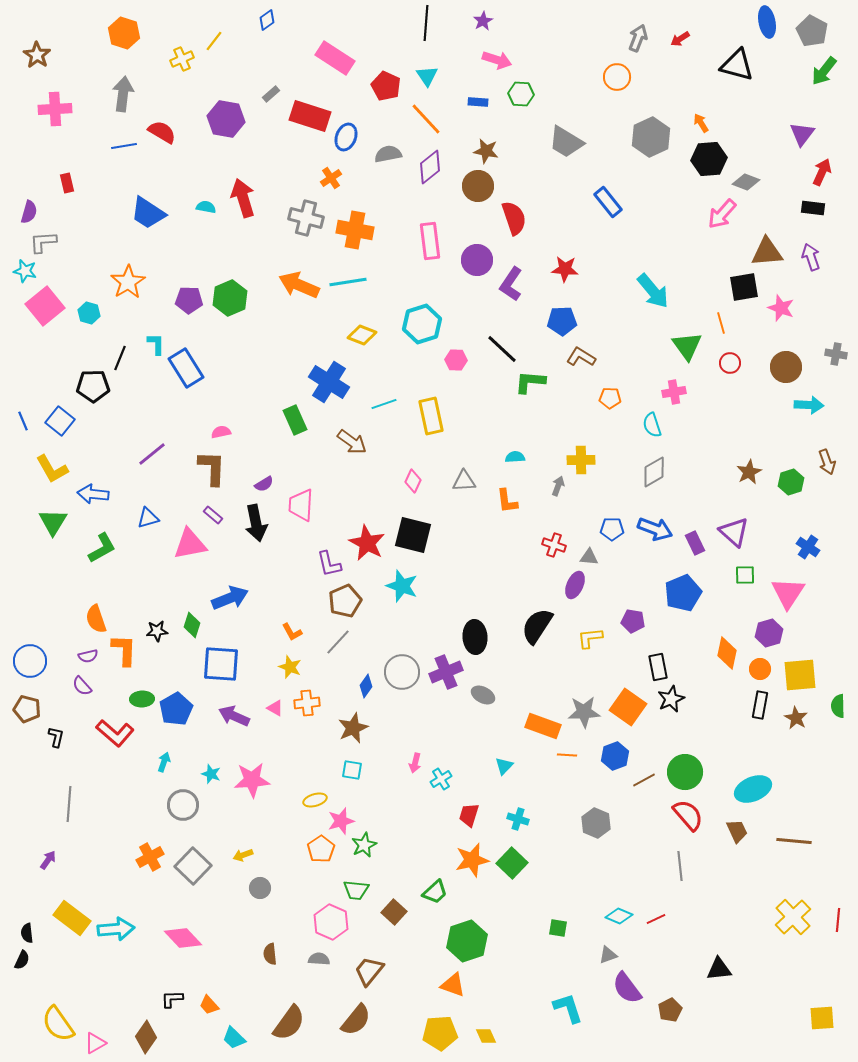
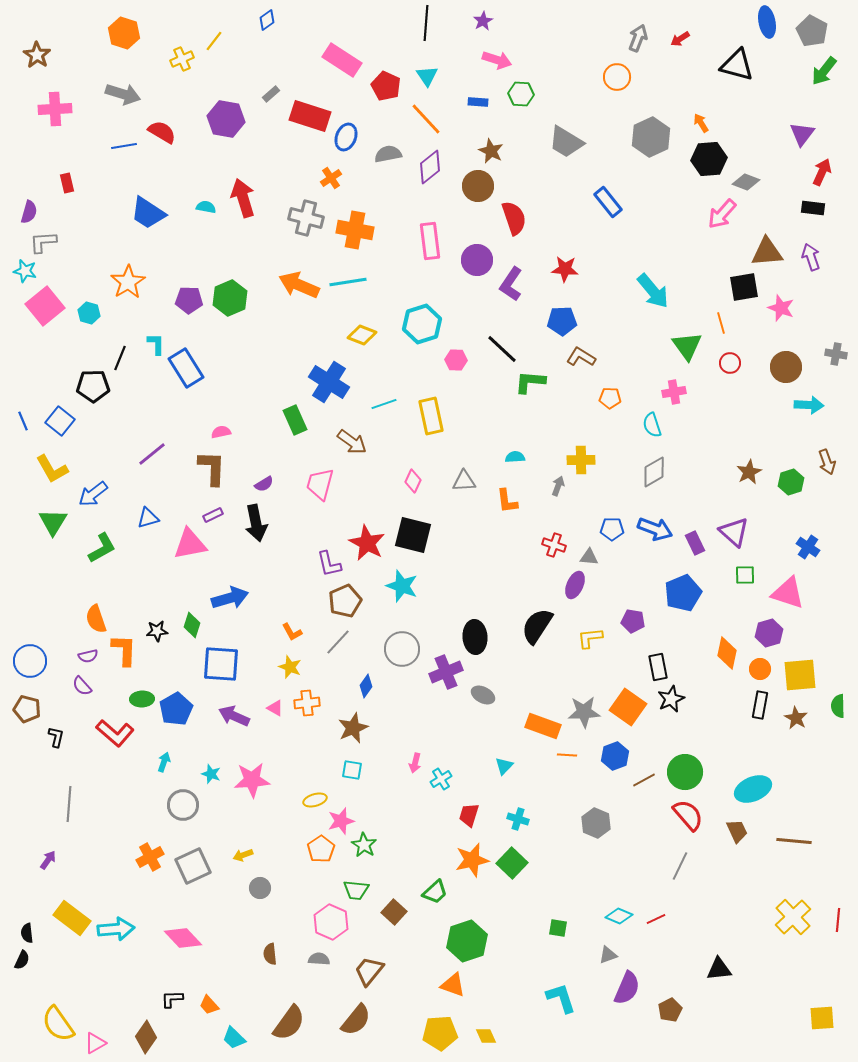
pink rectangle at (335, 58): moved 7 px right, 2 px down
gray arrow at (123, 94): rotated 100 degrees clockwise
brown star at (486, 151): moved 5 px right; rotated 15 degrees clockwise
blue arrow at (93, 494): rotated 44 degrees counterclockwise
pink trapezoid at (301, 505): moved 19 px right, 21 px up; rotated 12 degrees clockwise
purple rectangle at (213, 515): rotated 66 degrees counterclockwise
pink triangle at (788, 593): rotated 45 degrees counterclockwise
blue arrow at (230, 598): rotated 6 degrees clockwise
gray circle at (402, 672): moved 23 px up
green star at (364, 845): rotated 15 degrees counterclockwise
gray square at (193, 866): rotated 21 degrees clockwise
gray line at (680, 866): rotated 32 degrees clockwise
purple semicircle at (627, 988): rotated 120 degrees counterclockwise
cyan L-shape at (568, 1008): moved 7 px left, 10 px up
